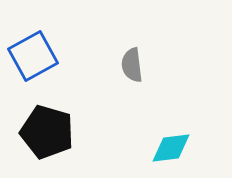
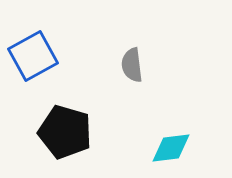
black pentagon: moved 18 px right
